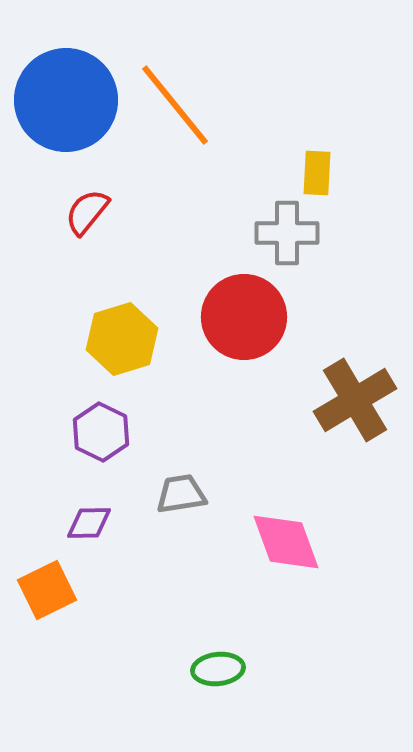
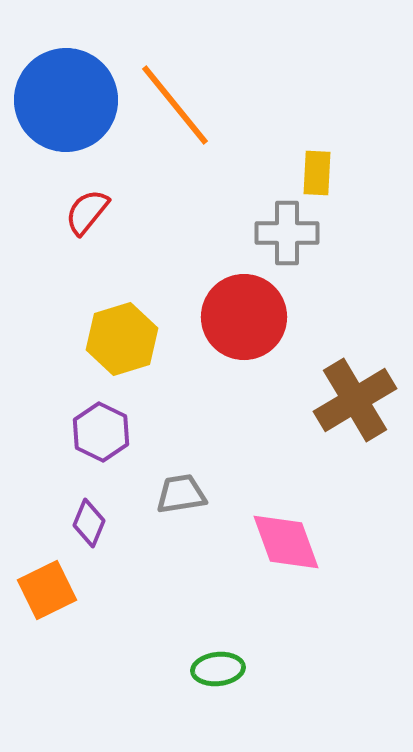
purple diamond: rotated 66 degrees counterclockwise
